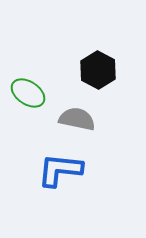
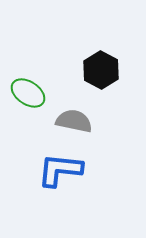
black hexagon: moved 3 px right
gray semicircle: moved 3 px left, 2 px down
